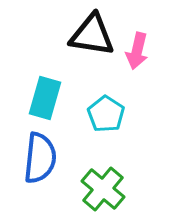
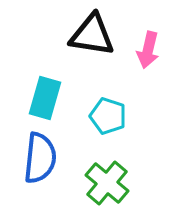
pink arrow: moved 11 px right, 1 px up
cyan pentagon: moved 2 px right, 2 px down; rotated 15 degrees counterclockwise
green cross: moved 4 px right, 6 px up
